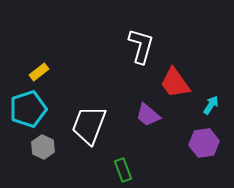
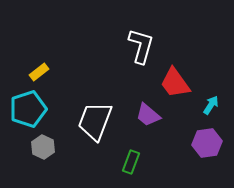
white trapezoid: moved 6 px right, 4 px up
purple hexagon: moved 3 px right
green rectangle: moved 8 px right, 8 px up; rotated 40 degrees clockwise
